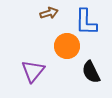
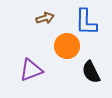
brown arrow: moved 4 px left, 5 px down
purple triangle: moved 2 px left, 1 px up; rotated 30 degrees clockwise
